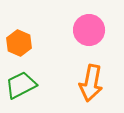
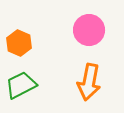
orange arrow: moved 2 px left, 1 px up
